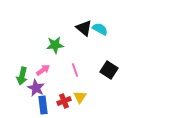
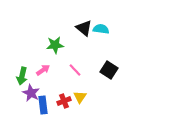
cyan semicircle: moved 1 px right; rotated 21 degrees counterclockwise
pink line: rotated 24 degrees counterclockwise
purple star: moved 5 px left, 5 px down
